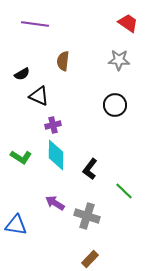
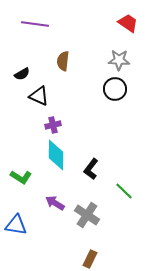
black circle: moved 16 px up
green L-shape: moved 20 px down
black L-shape: moved 1 px right
gray cross: moved 1 px up; rotated 15 degrees clockwise
brown rectangle: rotated 18 degrees counterclockwise
